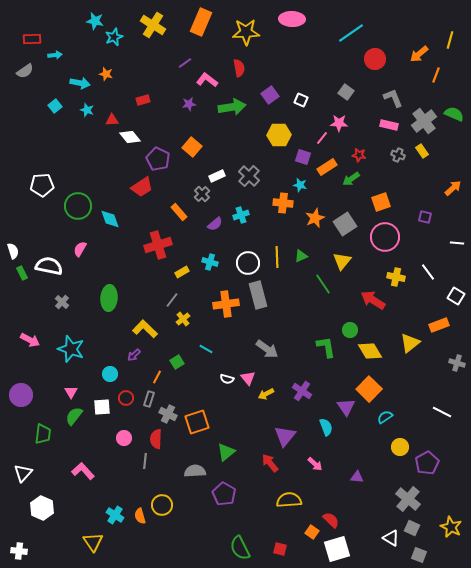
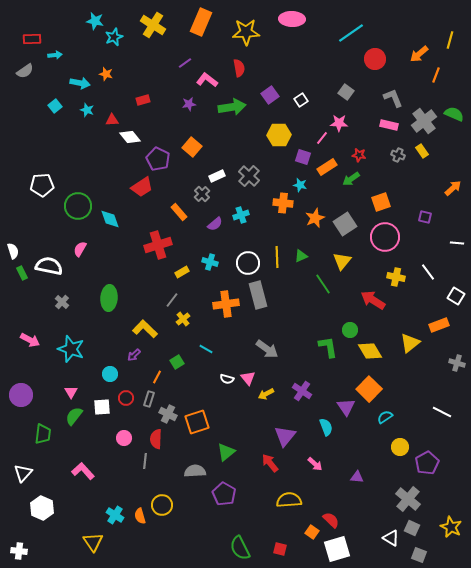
white square at (301, 100): rotated 32 degrees clockwise
green L-shape at (326, 347): moved 2 px right
